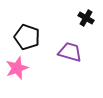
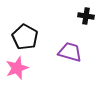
black cross: moved 2 px up; rotated 21 degrees counterclockwise
black pentagon: moved 2 px left; rotated 10 degrees clockwise
